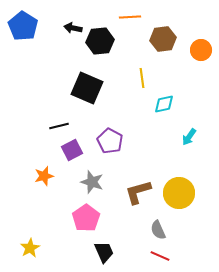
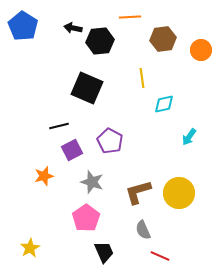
gray semicircle: moved 15 px left
